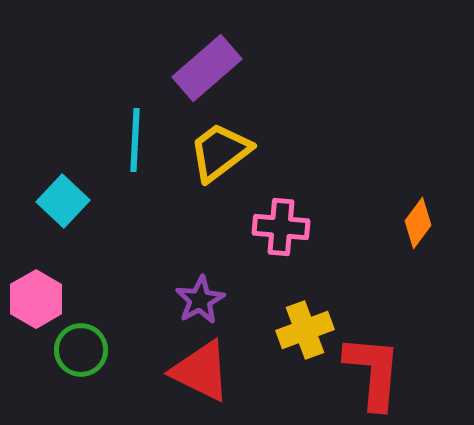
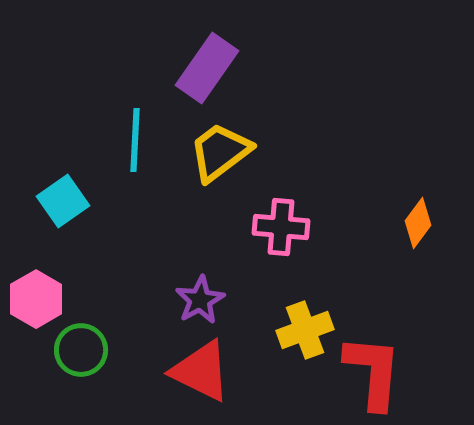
purple rectangle: rotated 14 degrees counterclockwise
cyan square: rotated 12 degrees clockwise
